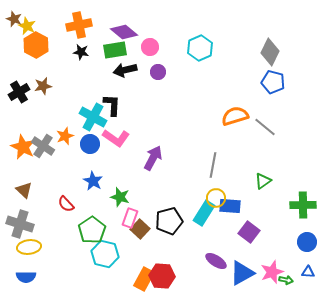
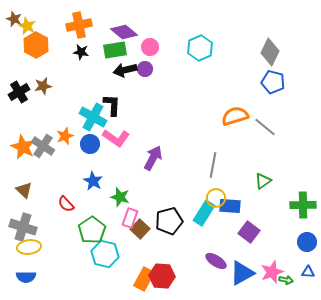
purple circle at (158, 72): moved 13 px left, 3 px up
gray cross at (20, 224): moved 3 px right, 3 px down
